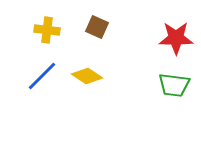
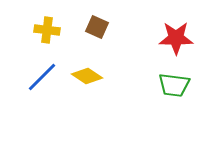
blue line: moved 1 px down
